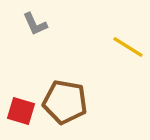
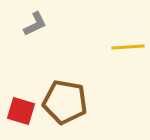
gray L-shape: rotated 92 degrees counterclockwise
yellow line: rotated 36 degrees counterclockwise
